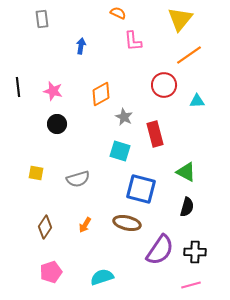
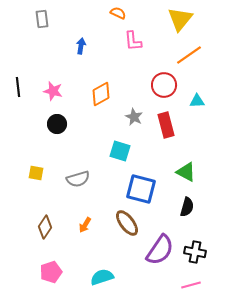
gray star: moved 10 px right
red rectangle: moved 11 px right, 9 px up
brown ellipse: rotated 40 degrees clockwise
black cross: rotated 10 degrees clockwise
